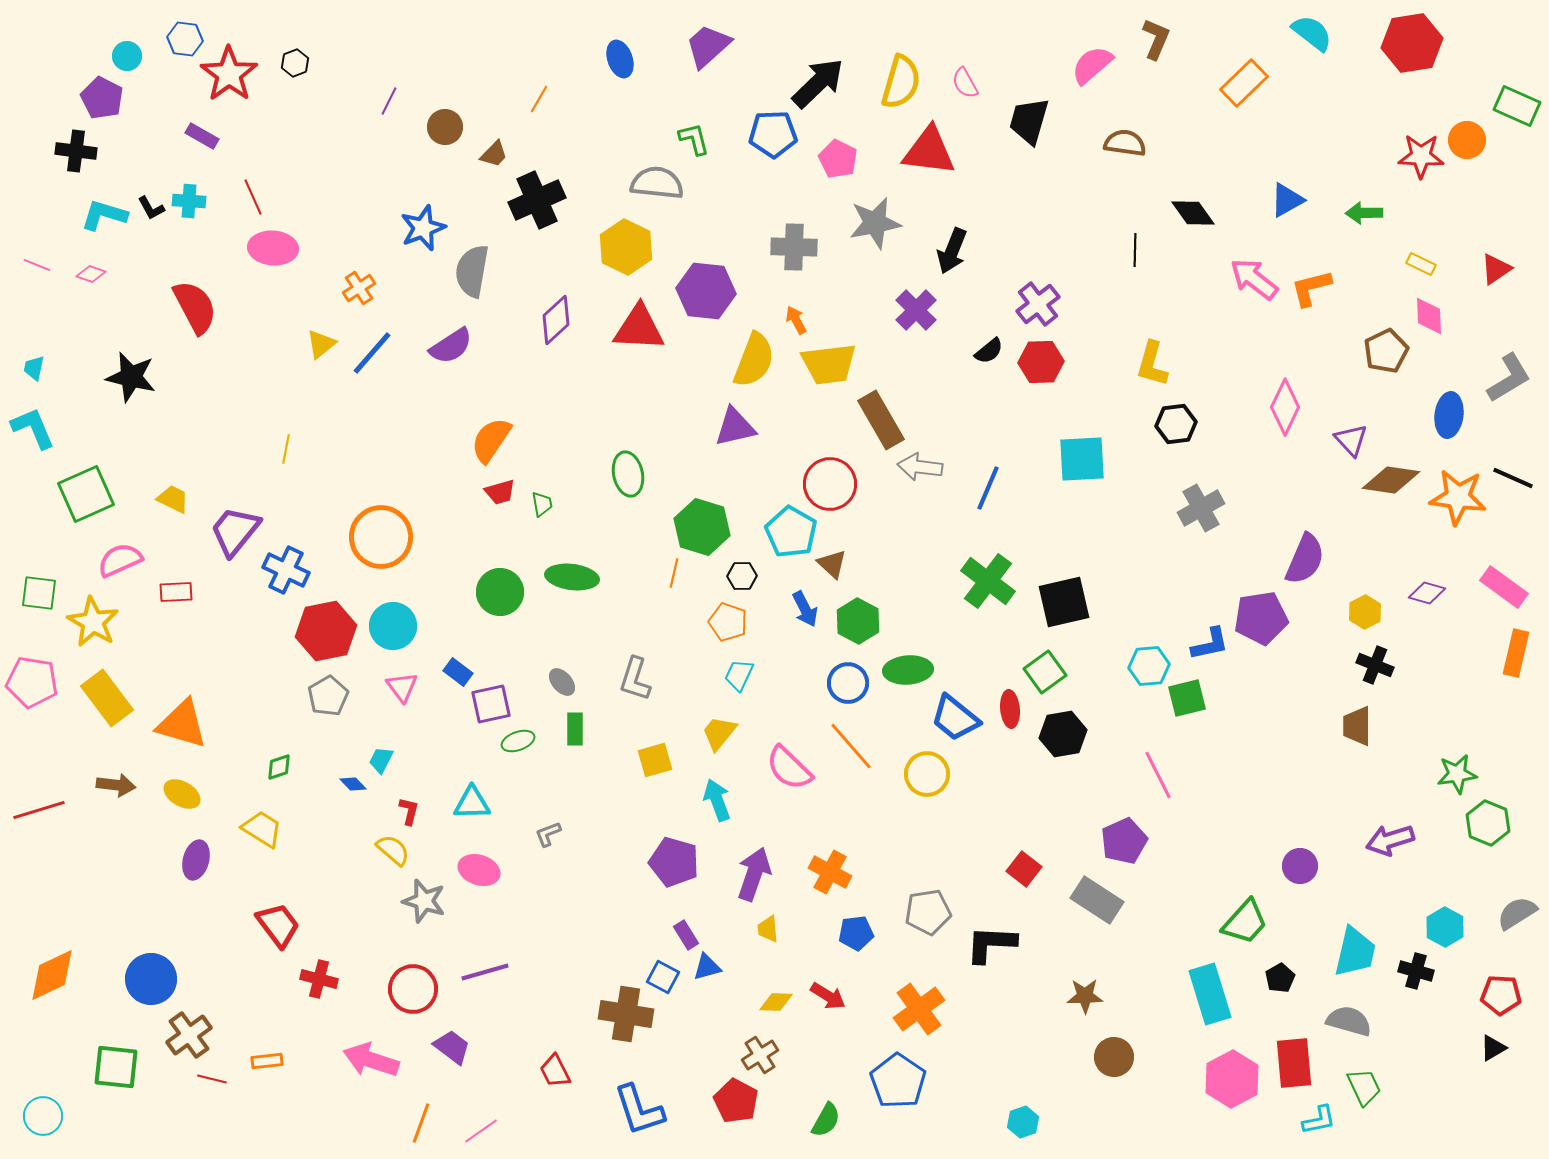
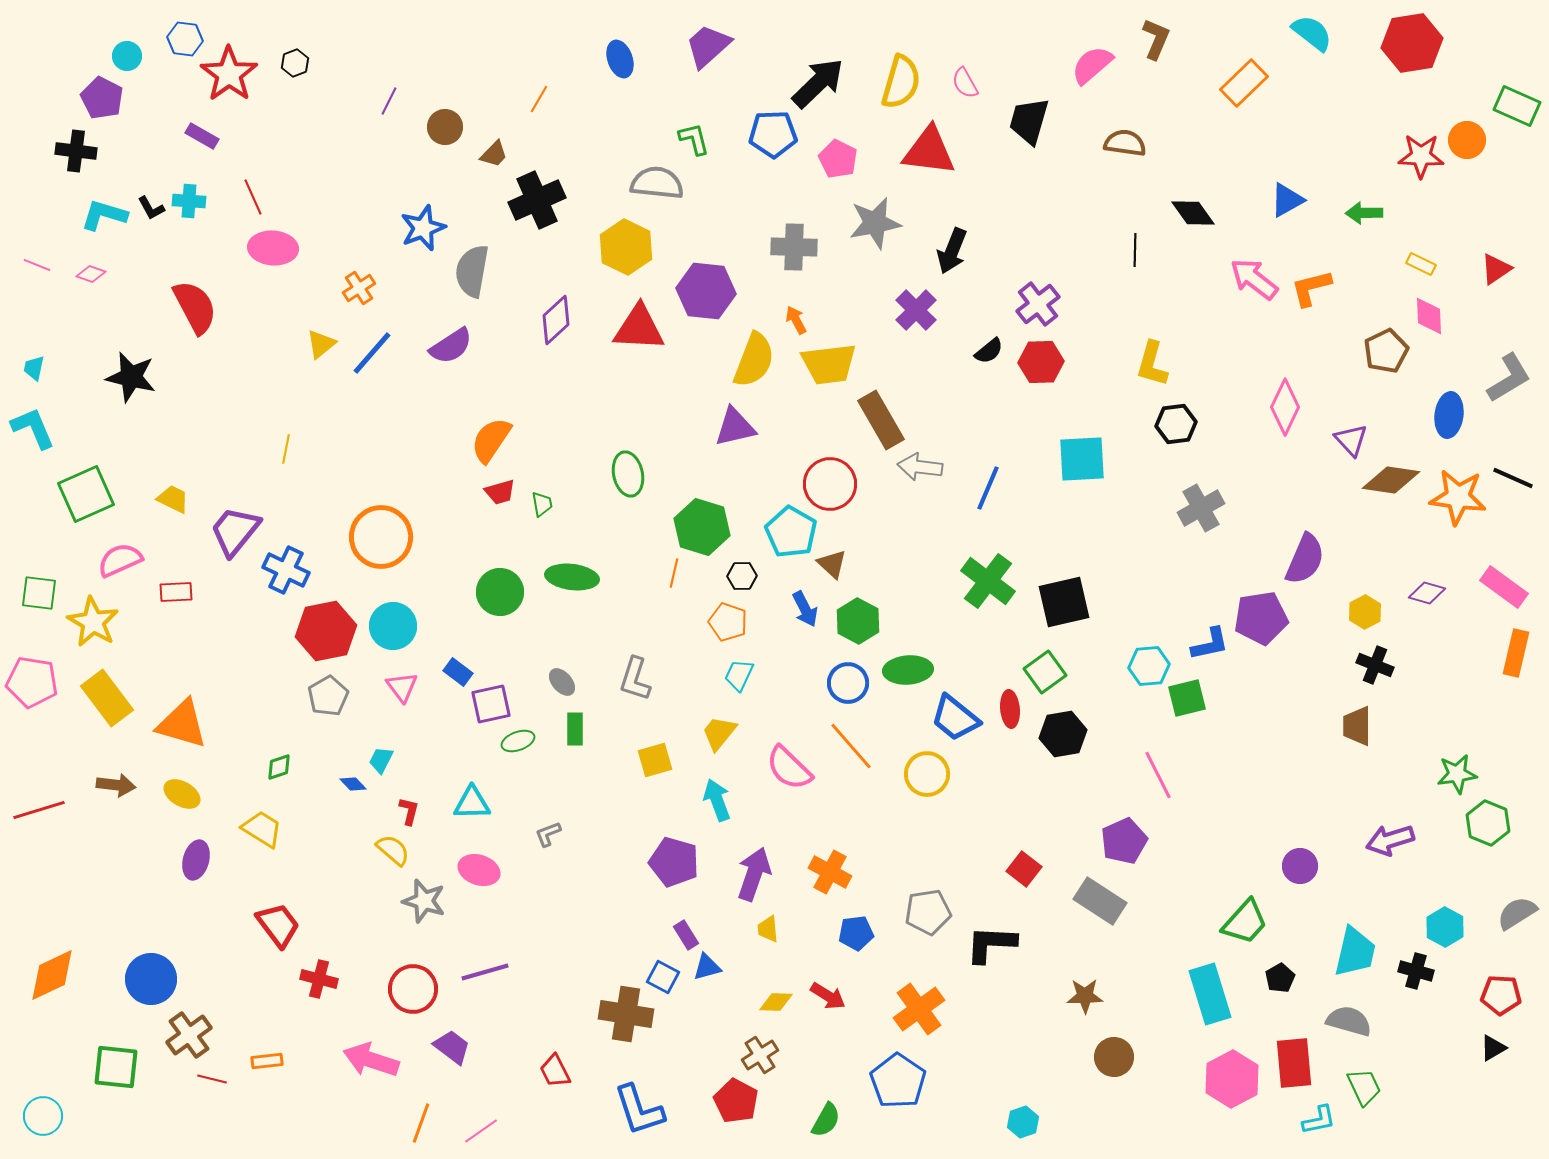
gray rectangle at (1097, 900): moved 3 px right, 1 px down
